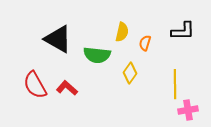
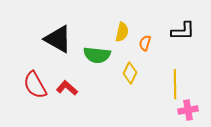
yellow diamond: rotated 10 degrees counterclockwise
